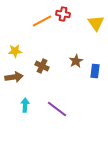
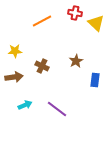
red cross: moved 12 px right, 1 px up
yellow triangle: rotated 12 degrees counterclockwise
blue rectangle: moved 9 px down
cyan arrow: rotated 64 degrees clockwise
